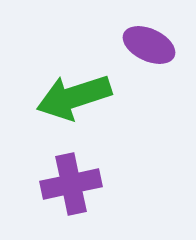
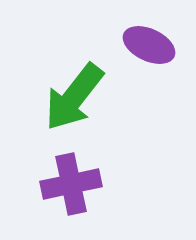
green arrow: rotated 34 degrees counterclockwise
